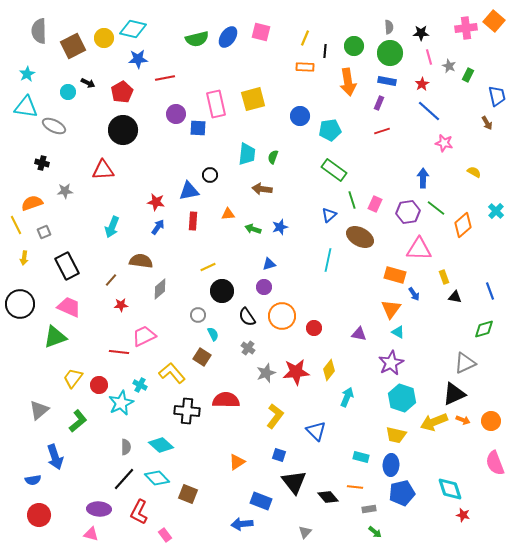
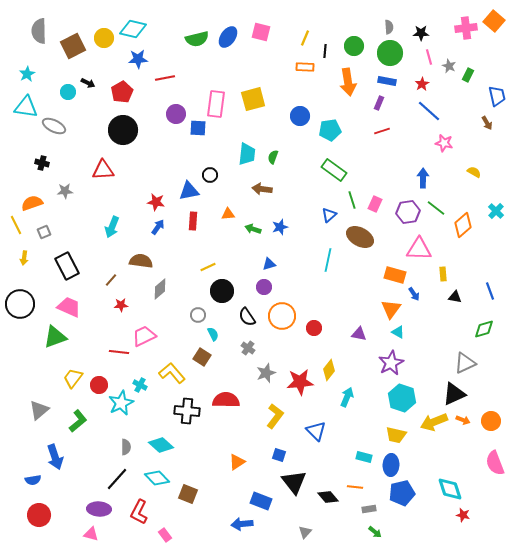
pink rectangle at (216, 104): rotated 20 degrees clockwise
yellow rectangle at (444, 277): moved 1 px left, 3 px up; rotated 16 degrees clockwise
red star at (296, 372): moved 4 px right, 10 px down
cyan rectangle at (361, 457): moved 3 px right
black line at (124, 479): moved 7 px left
